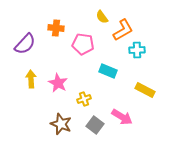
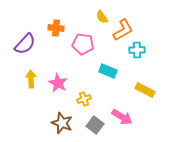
brown star: moved 1 px right, 1 px up
